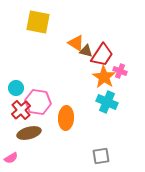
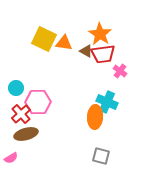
yellow square: moved 6 px right, 17 px down; rotated 15 degrees clockwise
orange triangle: moved 12 px left; rotated 24 degrees counterclockwise
brown triangle: rotated 16 degrees clockwise
red trapezoid: moved 1 px right, 1 px up; rotated 50 degrees clockwise
pink cross: rotated 16 degrees clockwise
orange star: moved 4 px left, 43 px up
pink hexagon: rotated 10 degrees counterclockwise
red cross: moved 4 px down
orange ellipse: moved 29 px right, 1 px up
brown ellipse: moved 3 px left, 1 px down
gray square: rotated 24 degrees clockwise
